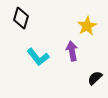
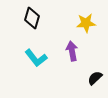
black diamond: moved 11 px right
yellow star: moved 1 px left, 3 px up; rotated 24 degrees clockwise
cyan L-shape: moved 2 px left, 1 px down
